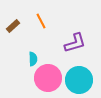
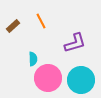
cyan circle: moved 2 px right
